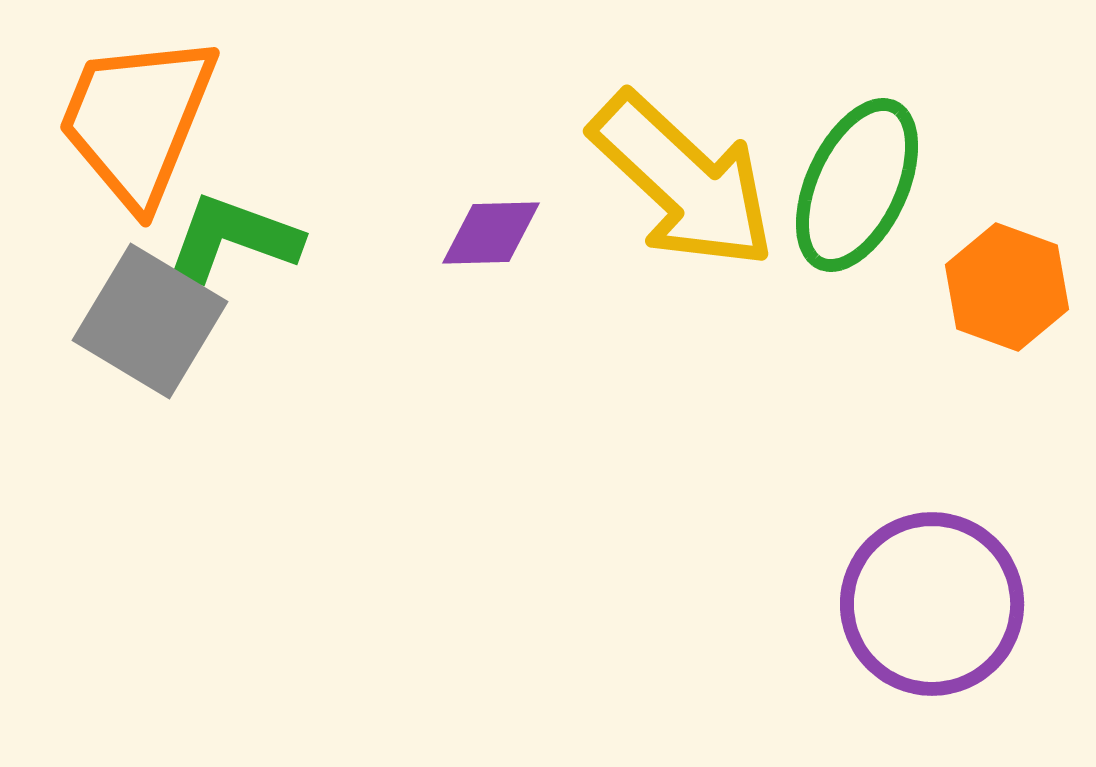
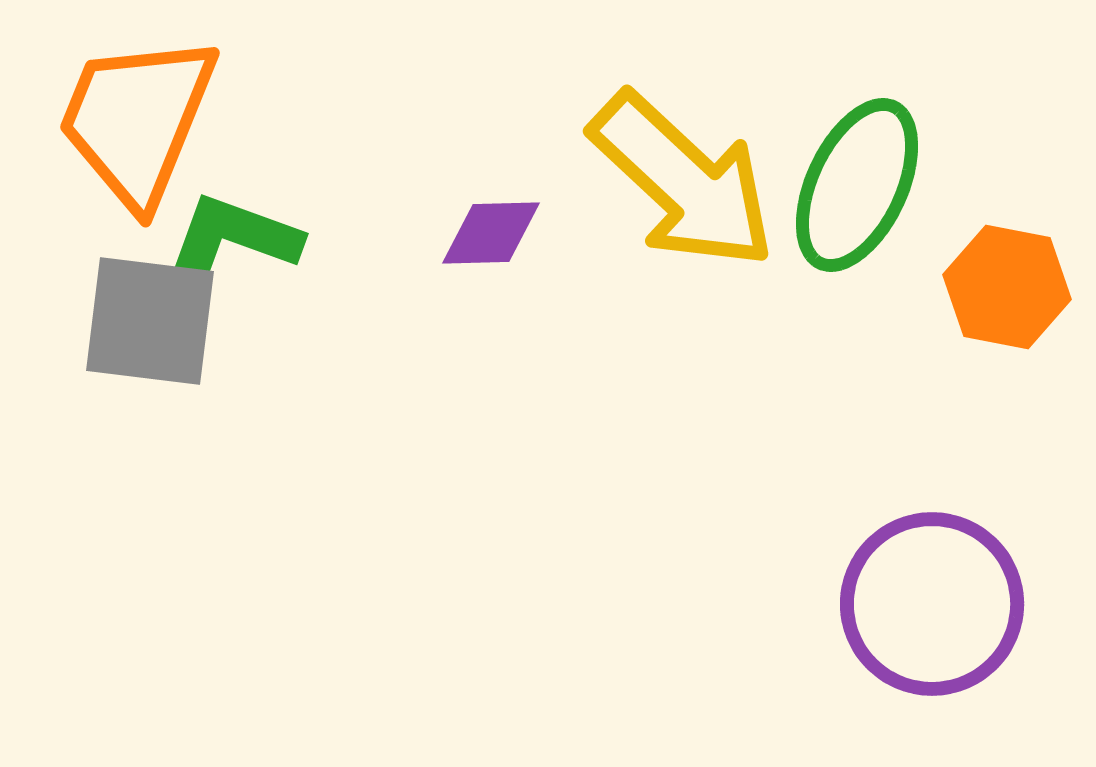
orange hexagon: rotated 9 degrees counterclockwise
gray square: rotated 24 degrees counterclockwise
